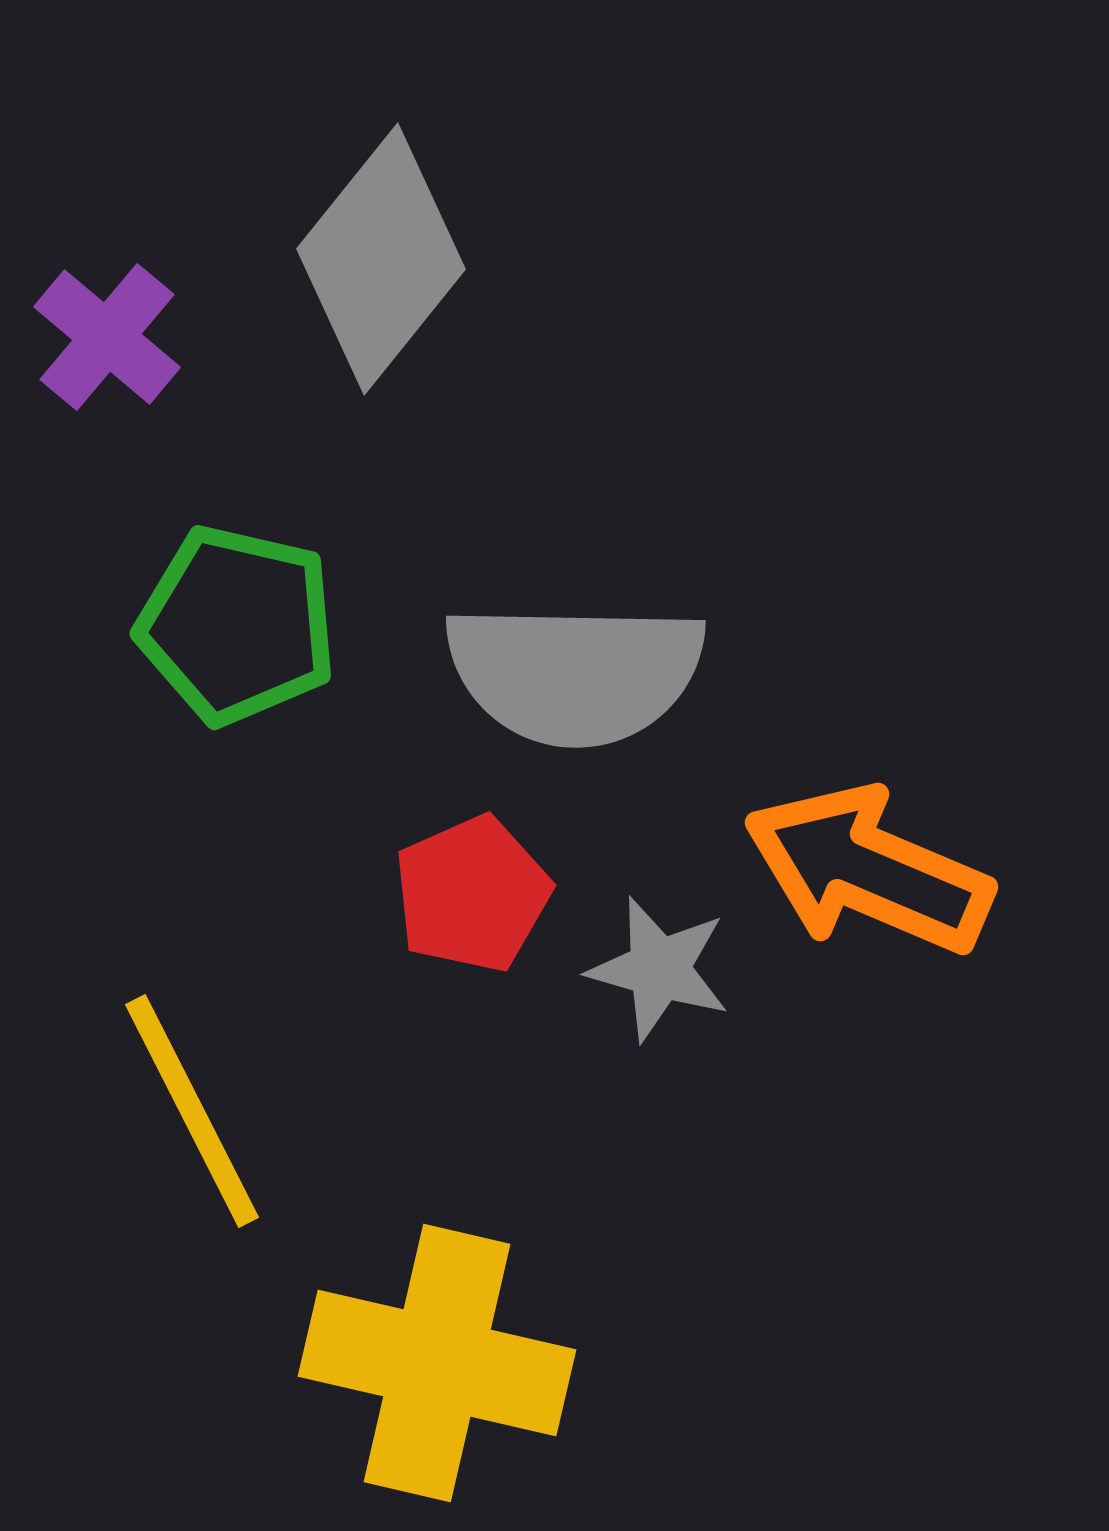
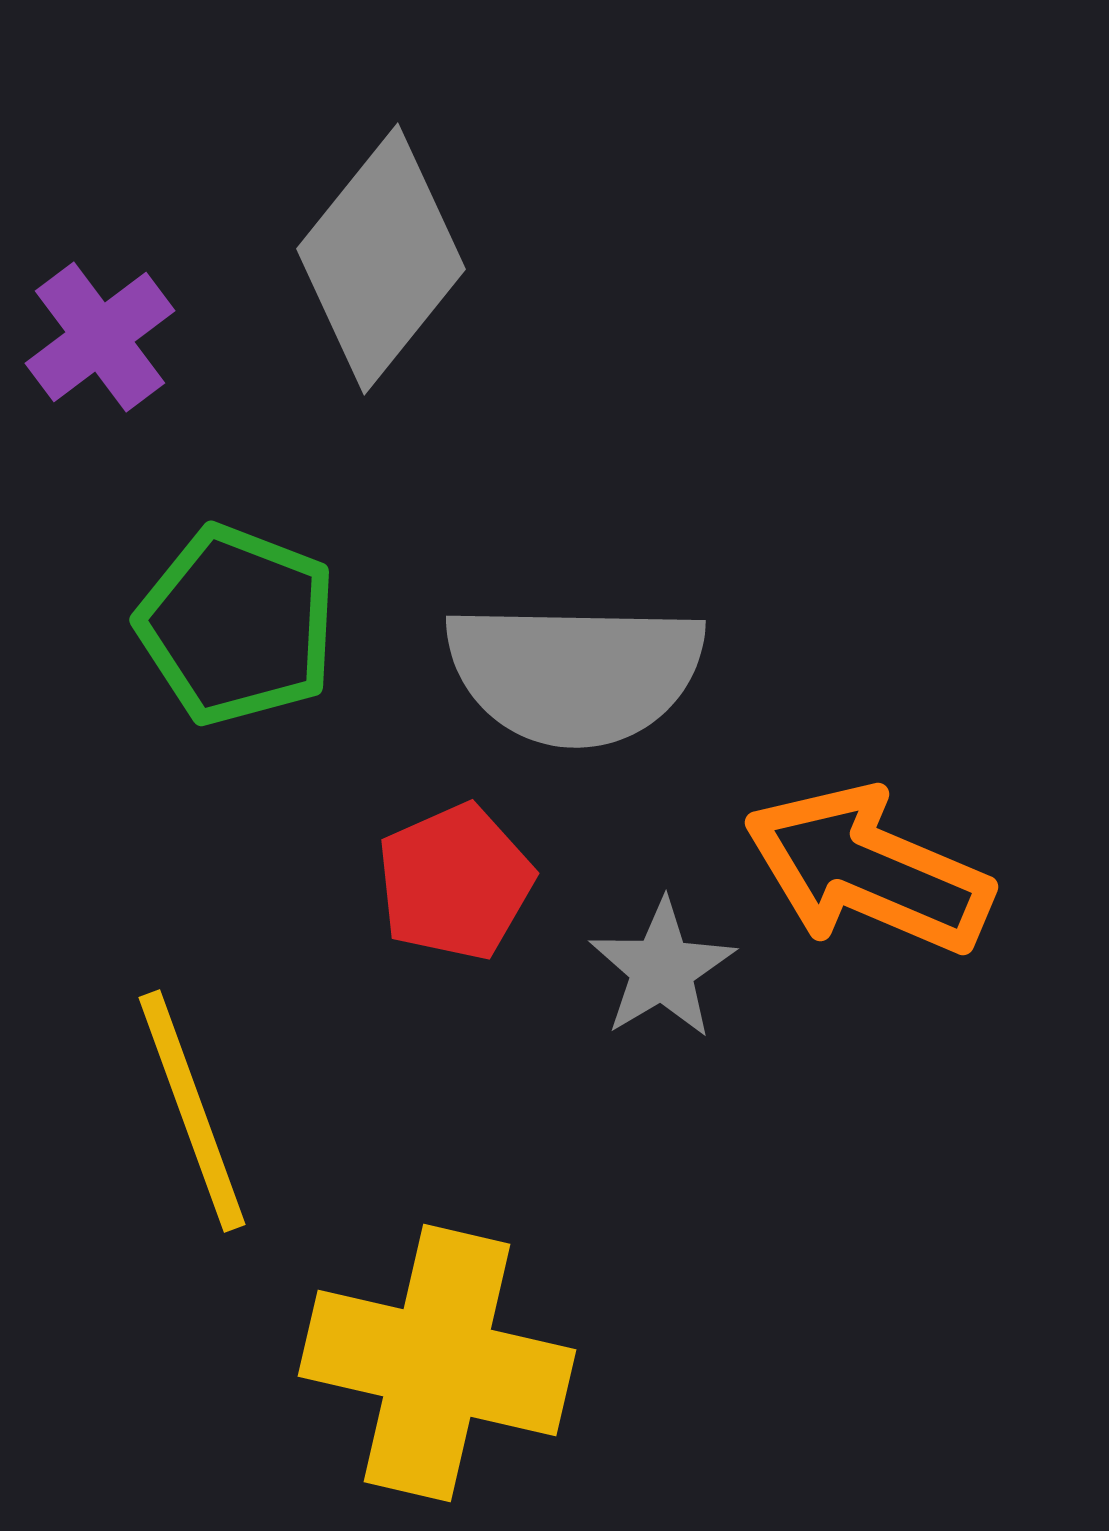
purple cross: moved 7 px left; rotated 13 degrees clockwise
green pentagon: rotated 8 degrees clockwise
red pentagon: moved 17 px left, 12 px up
gray star: moved 3 px right; rotated 25 degrees clockwise
yellow line: rotated 7 degrees clockwise
